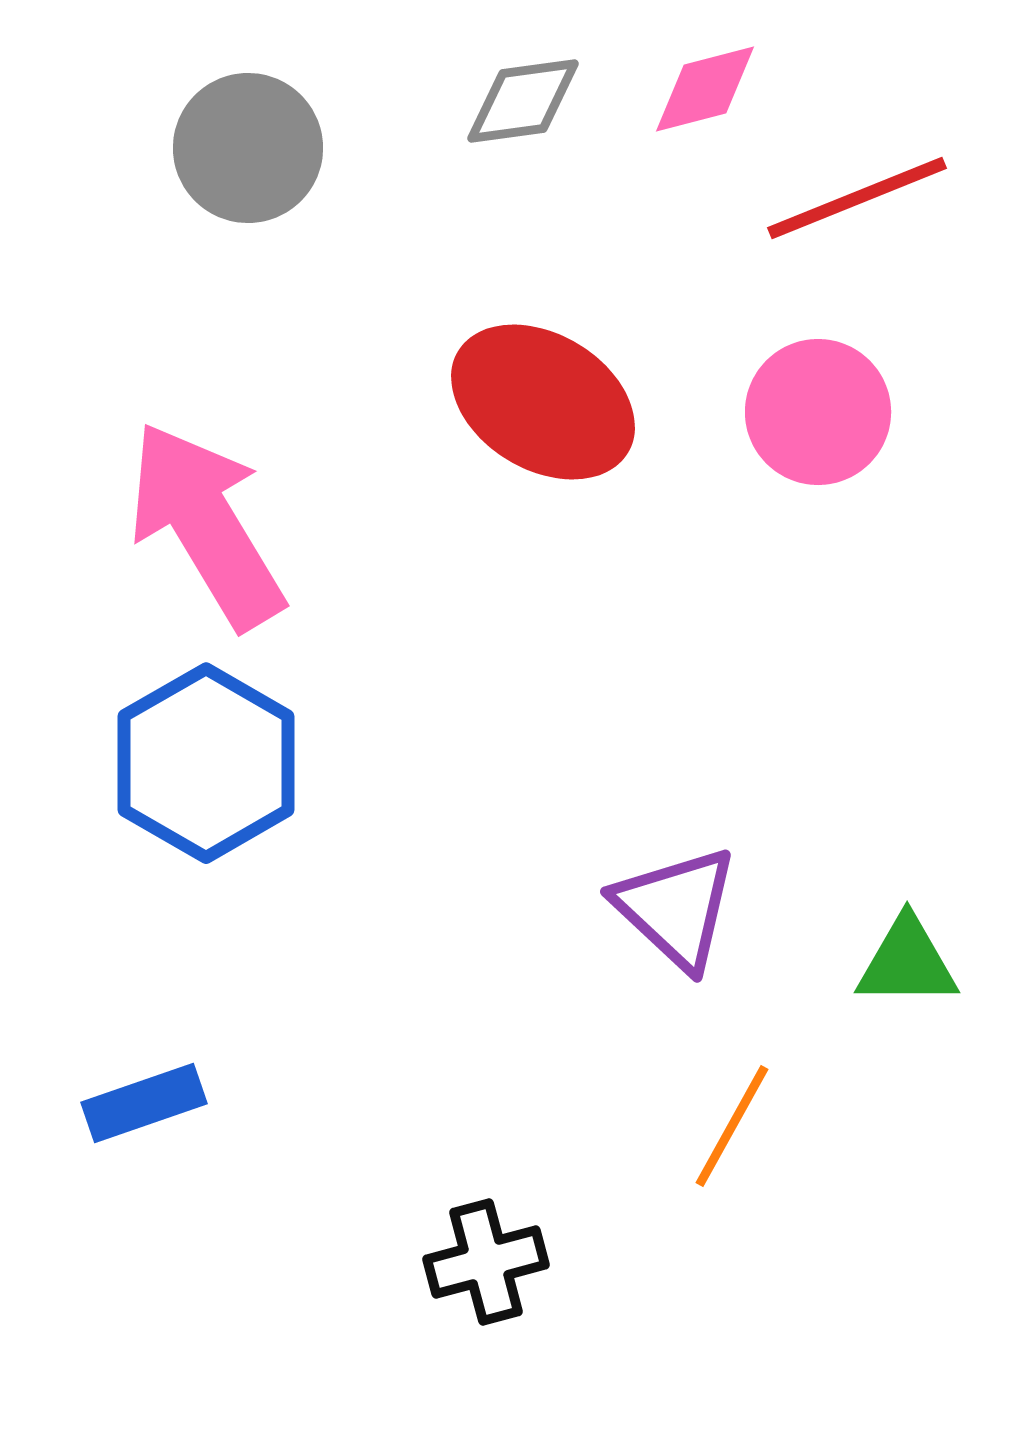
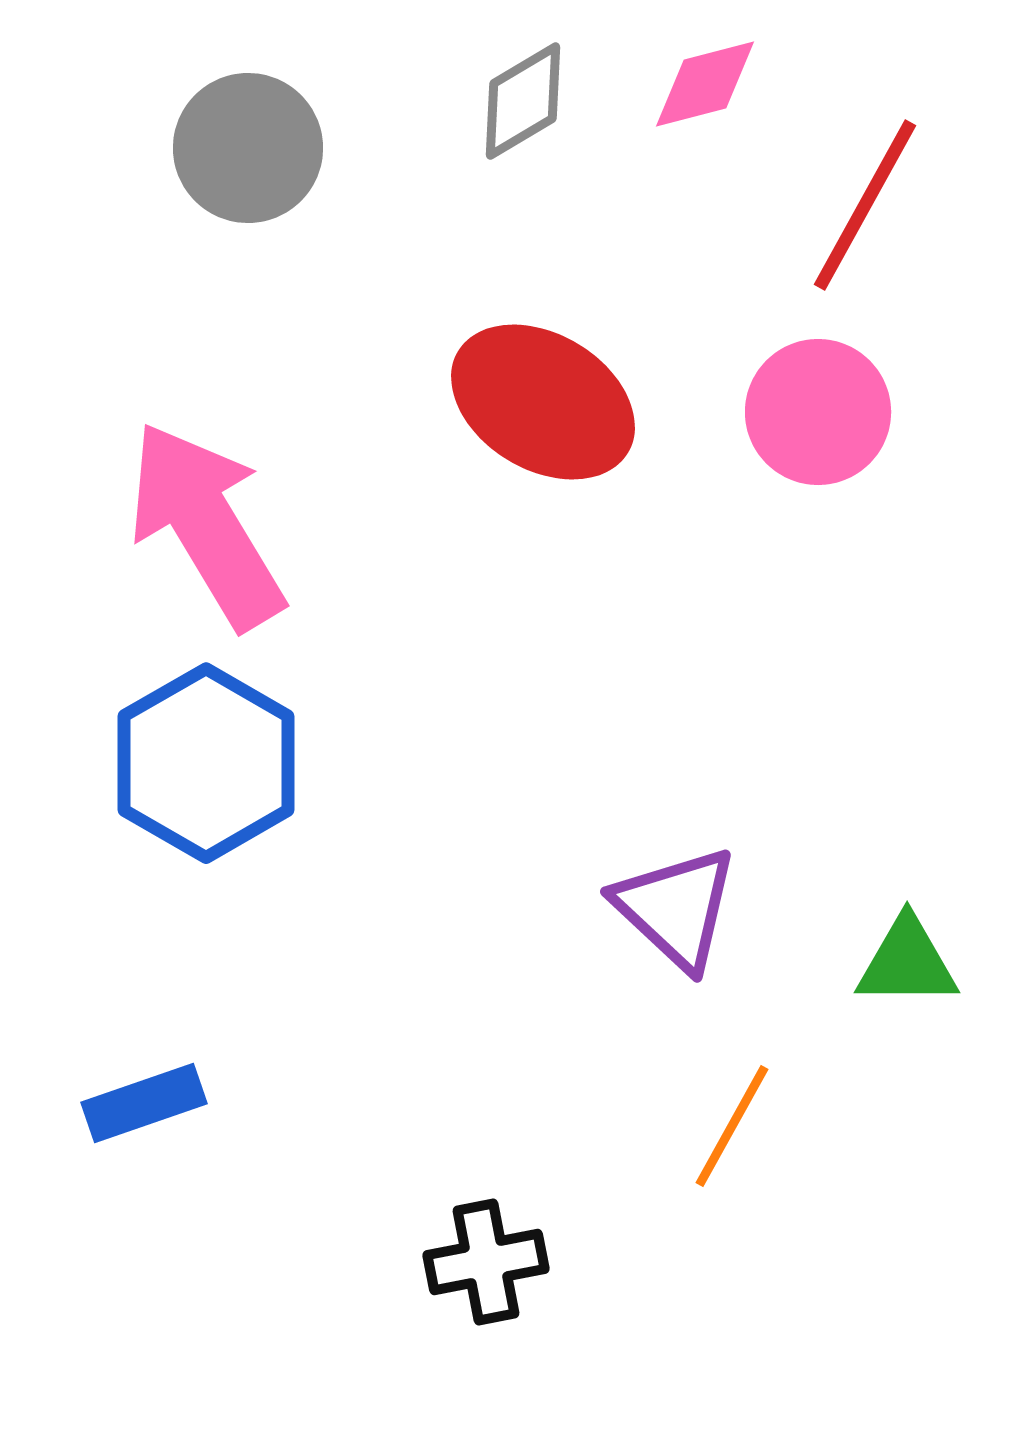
pink diamond: moved 5 px up
gray diamond: rotated 23 degrees counterclockwise
red line: moved 8 px right, 7 px down; rotated 39 degrees counterclockwise
black cross: rotated 4 degrees clockwise
